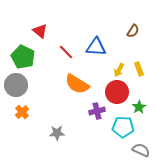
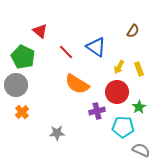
blue triangle: rotated 30 degrees clockwise
yellow arrow: moved 3 px up
